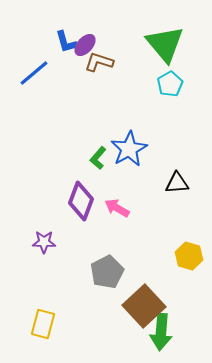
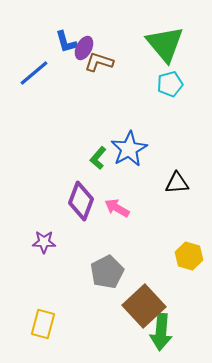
purple ellipse: moved 1 px left, 3 px down; rotated 15 degrees counterclockwise
cyan pentagon: rotated 15 degrees clockwise
